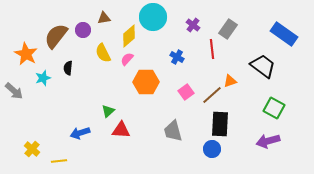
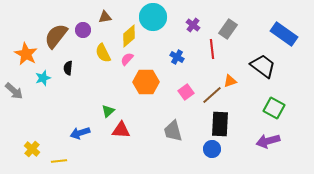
brown triangle: moved 1 px right, 1 px up
